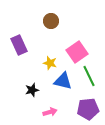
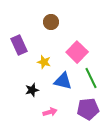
brown circle: moved 1 px down
pink square: rotated 10 degrees counterclockwise
yellow star: moved 6 px left, 1 px up
green line: moved 2 px right, 2 px down
